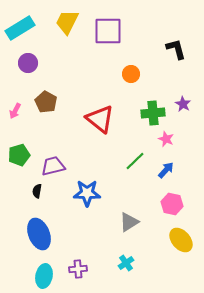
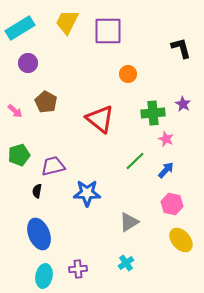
black L-shape: moved 5 px right, 1 px up
orange circle: moved 3 px left
pink arrow: rotated 77 degrees counterclockwise
